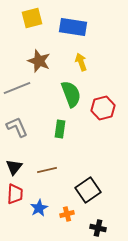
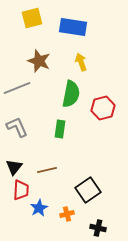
green semicircle: rotated 32 degrees clockwise
red trapezoid: moved 6 px right, 4 px up
